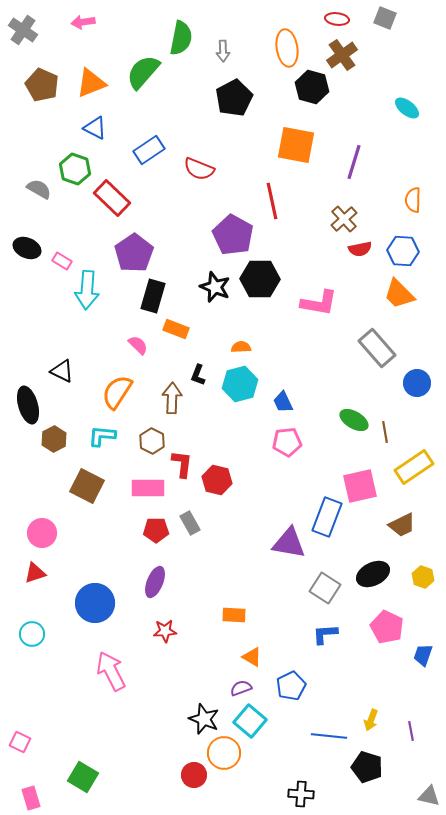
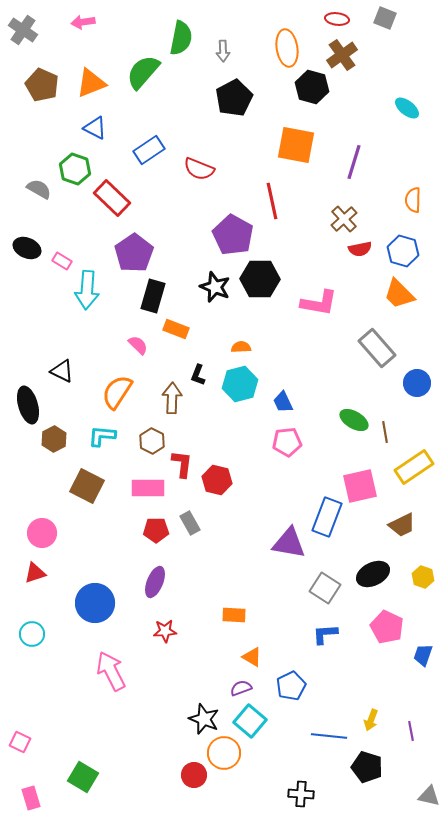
blue hexagon at (403, 251): rotated 12 degrees clockwise
